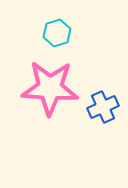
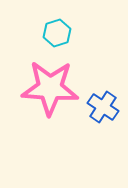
blue cross: rotated 32 degrees counterclockwise
